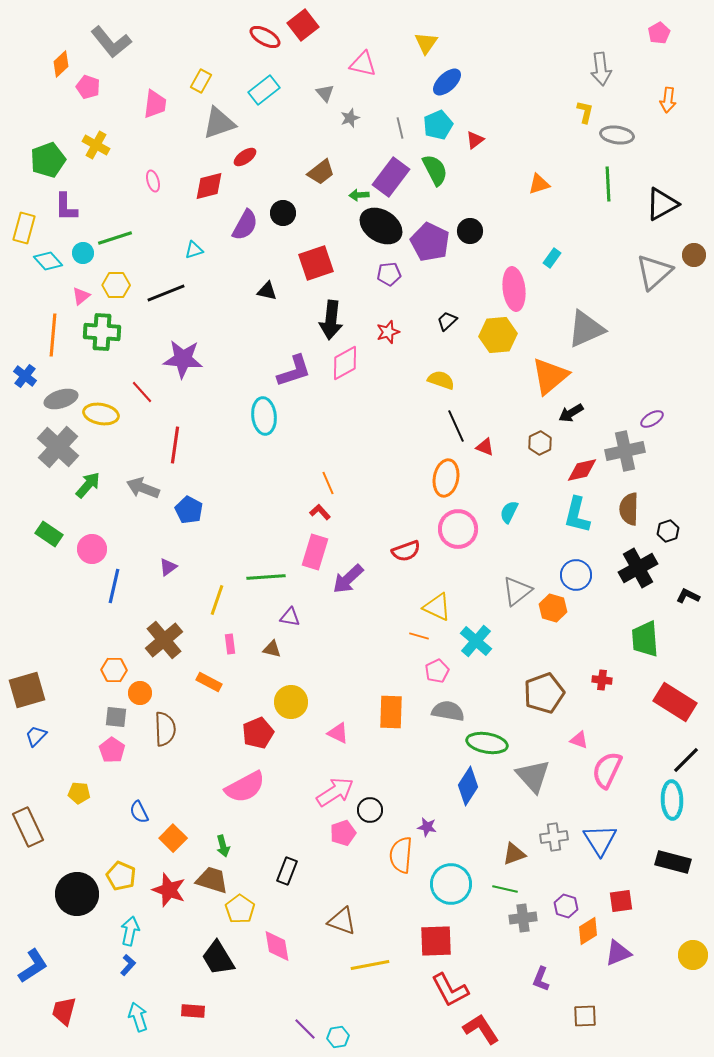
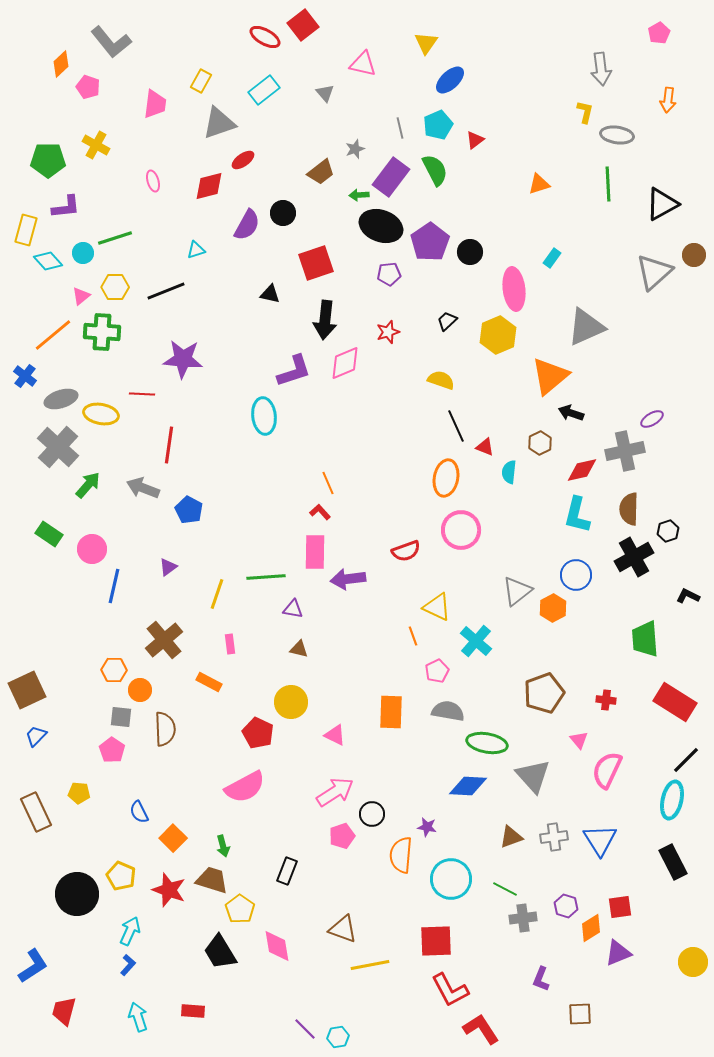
blue ellipse at (447, 82): moved 3 px right, 2 px up
gray star at (350, 118): moved 5 px right, 31 px down
red ellipse at (245, 157): moved 2 px left, 3 px down
green pentagon at (48, 160): rotated 20 degrees clockwise
purple L-shape at (66, 207): rotated 96 degrees counterclockwise
purple semicircle at (245, 225): moved 2 px right
black ellipse at (381, 226): rotated 12 degrees counterclockwise
yellow rectangle at (24, 228): moved 2 px right, 2 px down
black circle at (470, 231): moved 21 px down
purple pentagon at (430, 242): rotated 12 degrees clockwise
cyan triangle at (194, 250): moved 2 px right
yellow hexagon at (116, 285): moved 1 px left, 2 px down
black triangle at (267, 291): moved 3 px right, 3 px down
black line at (166, 293): moved 2 px up
black arrow at (331, 320): moved 6 px left
gray triangle at (586, 329): moved 2 px up
orange line at (53, 335): rotated 45 degrees clockwise
yellow hexagon at (498, 335): rotated 18 degrees counterclockwise
pink diamond at (345, 363): rotated 6 degrees clockwise
red line at (142, 392): moved 2 px down; rotated 45 degrees counterclockwise
black arrow at (571, 413): rotated 50 degrees clockwise
red line at (175, 445): moved 6 px left
cyan semicircle at (509, 512): moved 40 px up; rotated 20 degrees counterclockwise
pink circle at (458, 529): moved 3 px right, 1 px down
pink rectangle at (315, 552): rotated 16 degrees counterclockwise
black cross at (638, 568): moved 4 px left, 11 px up
purple arrow at (348, 579): rotated 36 degrees clockwise
yellow line at (217, 600): moved 6 px up
orange hexagon at (553, 608): rotated 16 degrees clockwise
purple triangle at (290, 617): moved 3 px right, 8 px up
orange line at (419, 636): moved 6 px left; rotated 54 degrees clockwise
brown triangle at (272, 649): moved 27 px right
red cross at (602, 680): moved 4 px right, 20 px down
brown square at (27, 690): rotated 9 degrees counterclockwise
orange circle at (140, 693): moved 3 px up
gray square at (116, 717): moved 5 px right
red pentagon at (258, 733): rotated 24 degrees counterclockwise
pink triangle at (338, 733): moved 3 px left, 2 px down
pink triangle at (579, 740): rotated 30 degrees clockwise
blue diamond at (468, 786): rotated 60 degrees clockwise
cyan ellipse at (672, 800): rotated 15 degrees clockwise
black circle at (370, 810): moved 2 px right, 4 px down
brown rectangle at (28, 827): moved 8 px right, 15 px up
pink pentagon at (343, 833): moved 1 px left, 3 px down
brown triangle at (514, 854): moved 3 px left, 17 px up
black rectangle at (673, 862): rotated 48 degrees clockwise
cyan circle at (451, 884): moved 5 px up
green line at (505, 889): rotated 15 degrees clockwise
red square at (621, 901): moved 1 px left, 6 px down
brown triangle at (342, 921): moved 1 px right, 8 px down
cyan arrow at (130, 931): rotated 12 degrees clockwise
orange diamond at (588, 931): moved 3 px right, 3 px up
yellow circle at (693, 955): moved 7 px down
black trapezoid at (218, 958): moved 2 px right, 6 px up
brown square at (585, 1016): moved 5 px left, 2 px up
